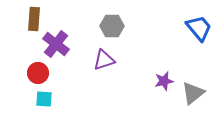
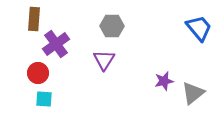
purple cross: rotated 16 degrees clockwise
purple triangle: rotated 40 degrees counterclockwise
